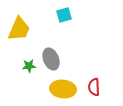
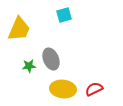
red semicircle: moved 2 px down; rotated 66 degrees clockwise
